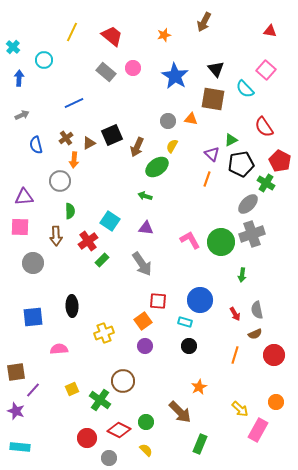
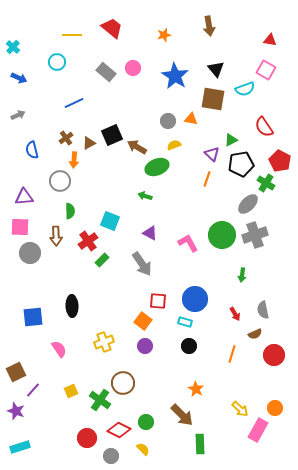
brown arrow at (204, 22): moved 5 px right, 4 px down; rotated 36 degrees counterclockwise
red triangle at (270, 31): moved 9 px down
yellow line at (72, 32): moved 3 px down; rotated 66 degrees clockwise
red trapezoid at (112, 36): moved 8 px up
cyan circle at (44, 60): moved 13 px right, 2 px down
pink square at (266, 70): rotated 12 degrees counterclockwise
blue arrow at (19, 78): rotated 112 degrees clockwise
cyan semicircle at (245, 89): rotated 66 degrees counterclockwise
gray arrow at (22, 115): moved 4 px left
blue semicircle at (36, 145): moved 4 px left, 5 px down
yellow semicircle at (172, 146): moved 2 px right, 1 px up; rotated 40 degrees clockwise
brown arrow at (137, 147): rotated 96 degrees clockwise
green ellipse at (157, 167): rotated 15 degrees clockwise
cyan square at (110, 221): rotated 12 degrees counterclockwise
purple triangle at (146, 228): moved 4 px right, 5 px down; rotated 21 degrees clockwise
gray cross at (252, 234): moved 3 px right, 1 px down
pink L-shape at (190, 240): moved 2 px left, 3 px down
green circle at (221, 242): moved 1 px right, 7 px up
gray circle at (33, 263): moved 3 px left, 10 px up
blue circle at (200, 300): moved 5 px left, 1 px up
gray semicircle at (257, 310): moved 6 px right
orange square at (143, 321): rotated 18 degrees counterclockwise
yellow cross at (104, 333): moved 9 px down
pink semicircle at (59, 349): rotated 60 degrees clockwise
orange line at (235, 355): moved 3 px left, 1 px up
brown square at (16, 372): rotated 18 degrees counterclockwise
brown circle at (123, 381): moved 2 px down
orange star at (199, 387): moved 3 px left, 2 px down; rotated 14 degrees counterclockwise
yellow square at (72, 389): moved 1 px left, 2 px down
orange circle at (276, 402): moved 1 px left, 6 px down
brown arrow at (180, 412): moved 2 px right, 3 px down
green rectangle at (200, 444): rotated 24 degrees counterclockwise
cyan rectangle at (20, 447): rotated 24 degrees counterclockwise
yellow semicircle at (146, 450): moved 3 px left, 1 px up
gray circle at (109, 458): moved 2 px right, 2 px up
